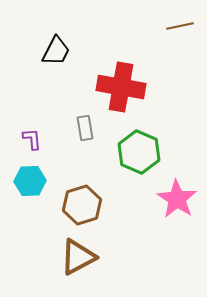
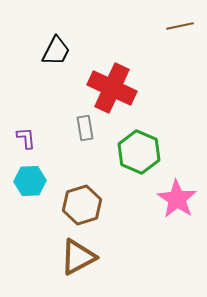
red cross: moved 9 px left, 1 px down; rotated 15 degrees clockwise
purple L-shape: moved 6 px left, 1 px up
